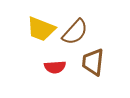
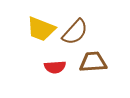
brown trapezoid: rotated 80 degrees clockwise
